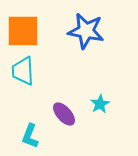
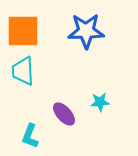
blue star: rotated 12 degrees counterclockwise
cyan star: moved 2 px up; rotated 24 degrees clockwise
